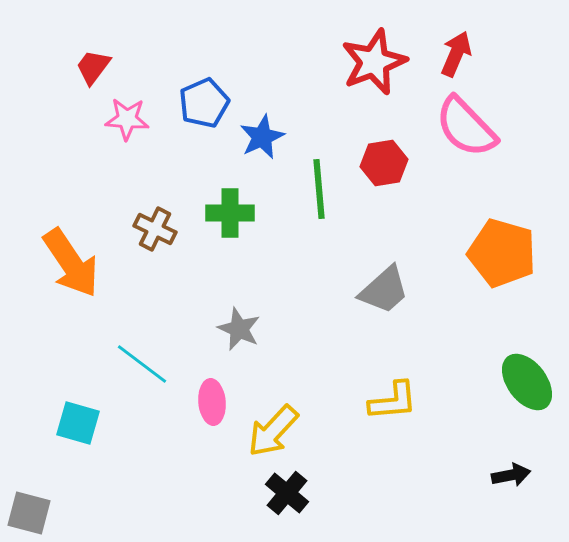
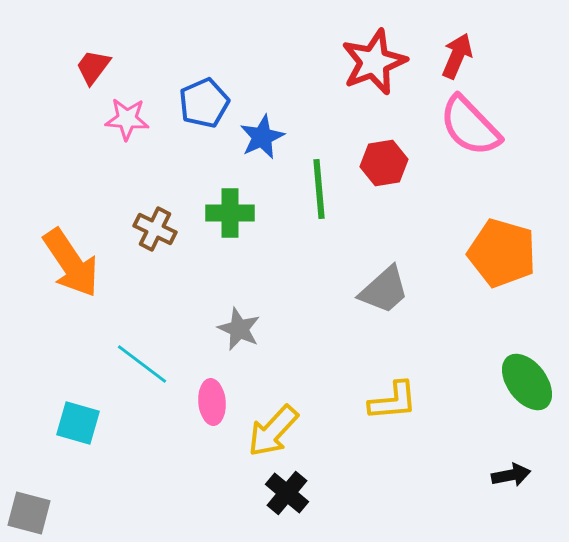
red arrow: moved 1 px right, 2 px down
pink semicircle: moved 4 px right, 1 px up
